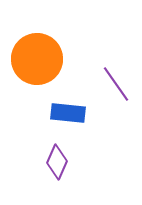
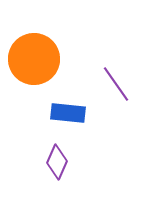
orange circle: moved 3 px left
